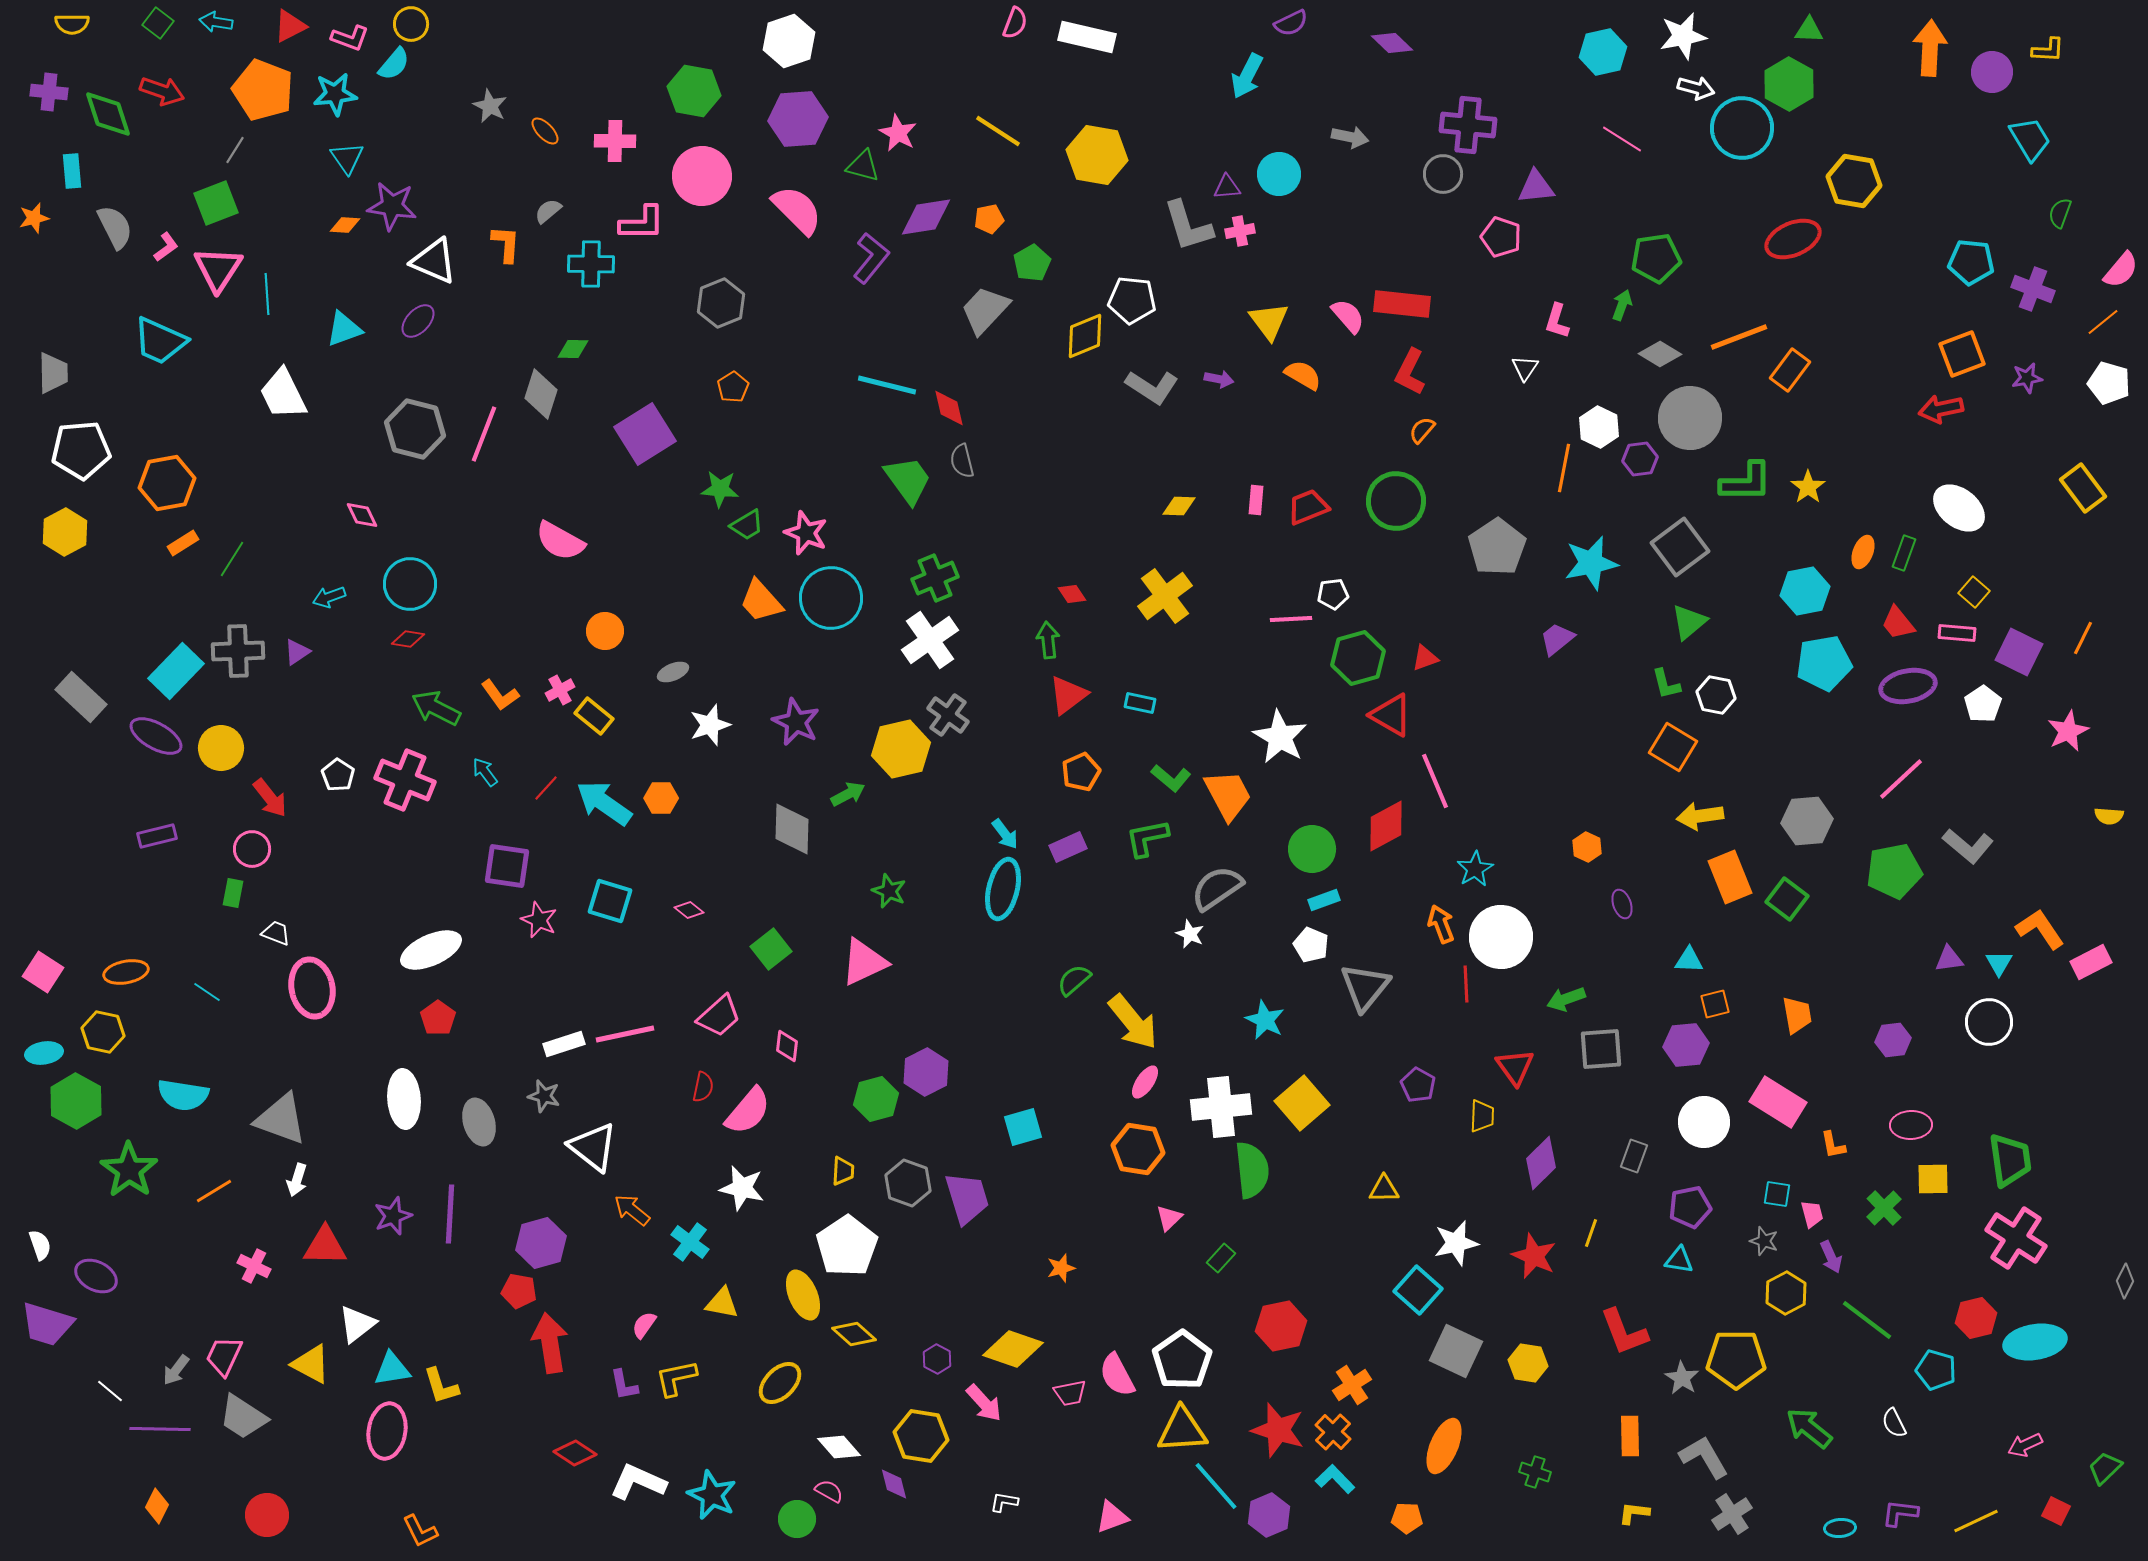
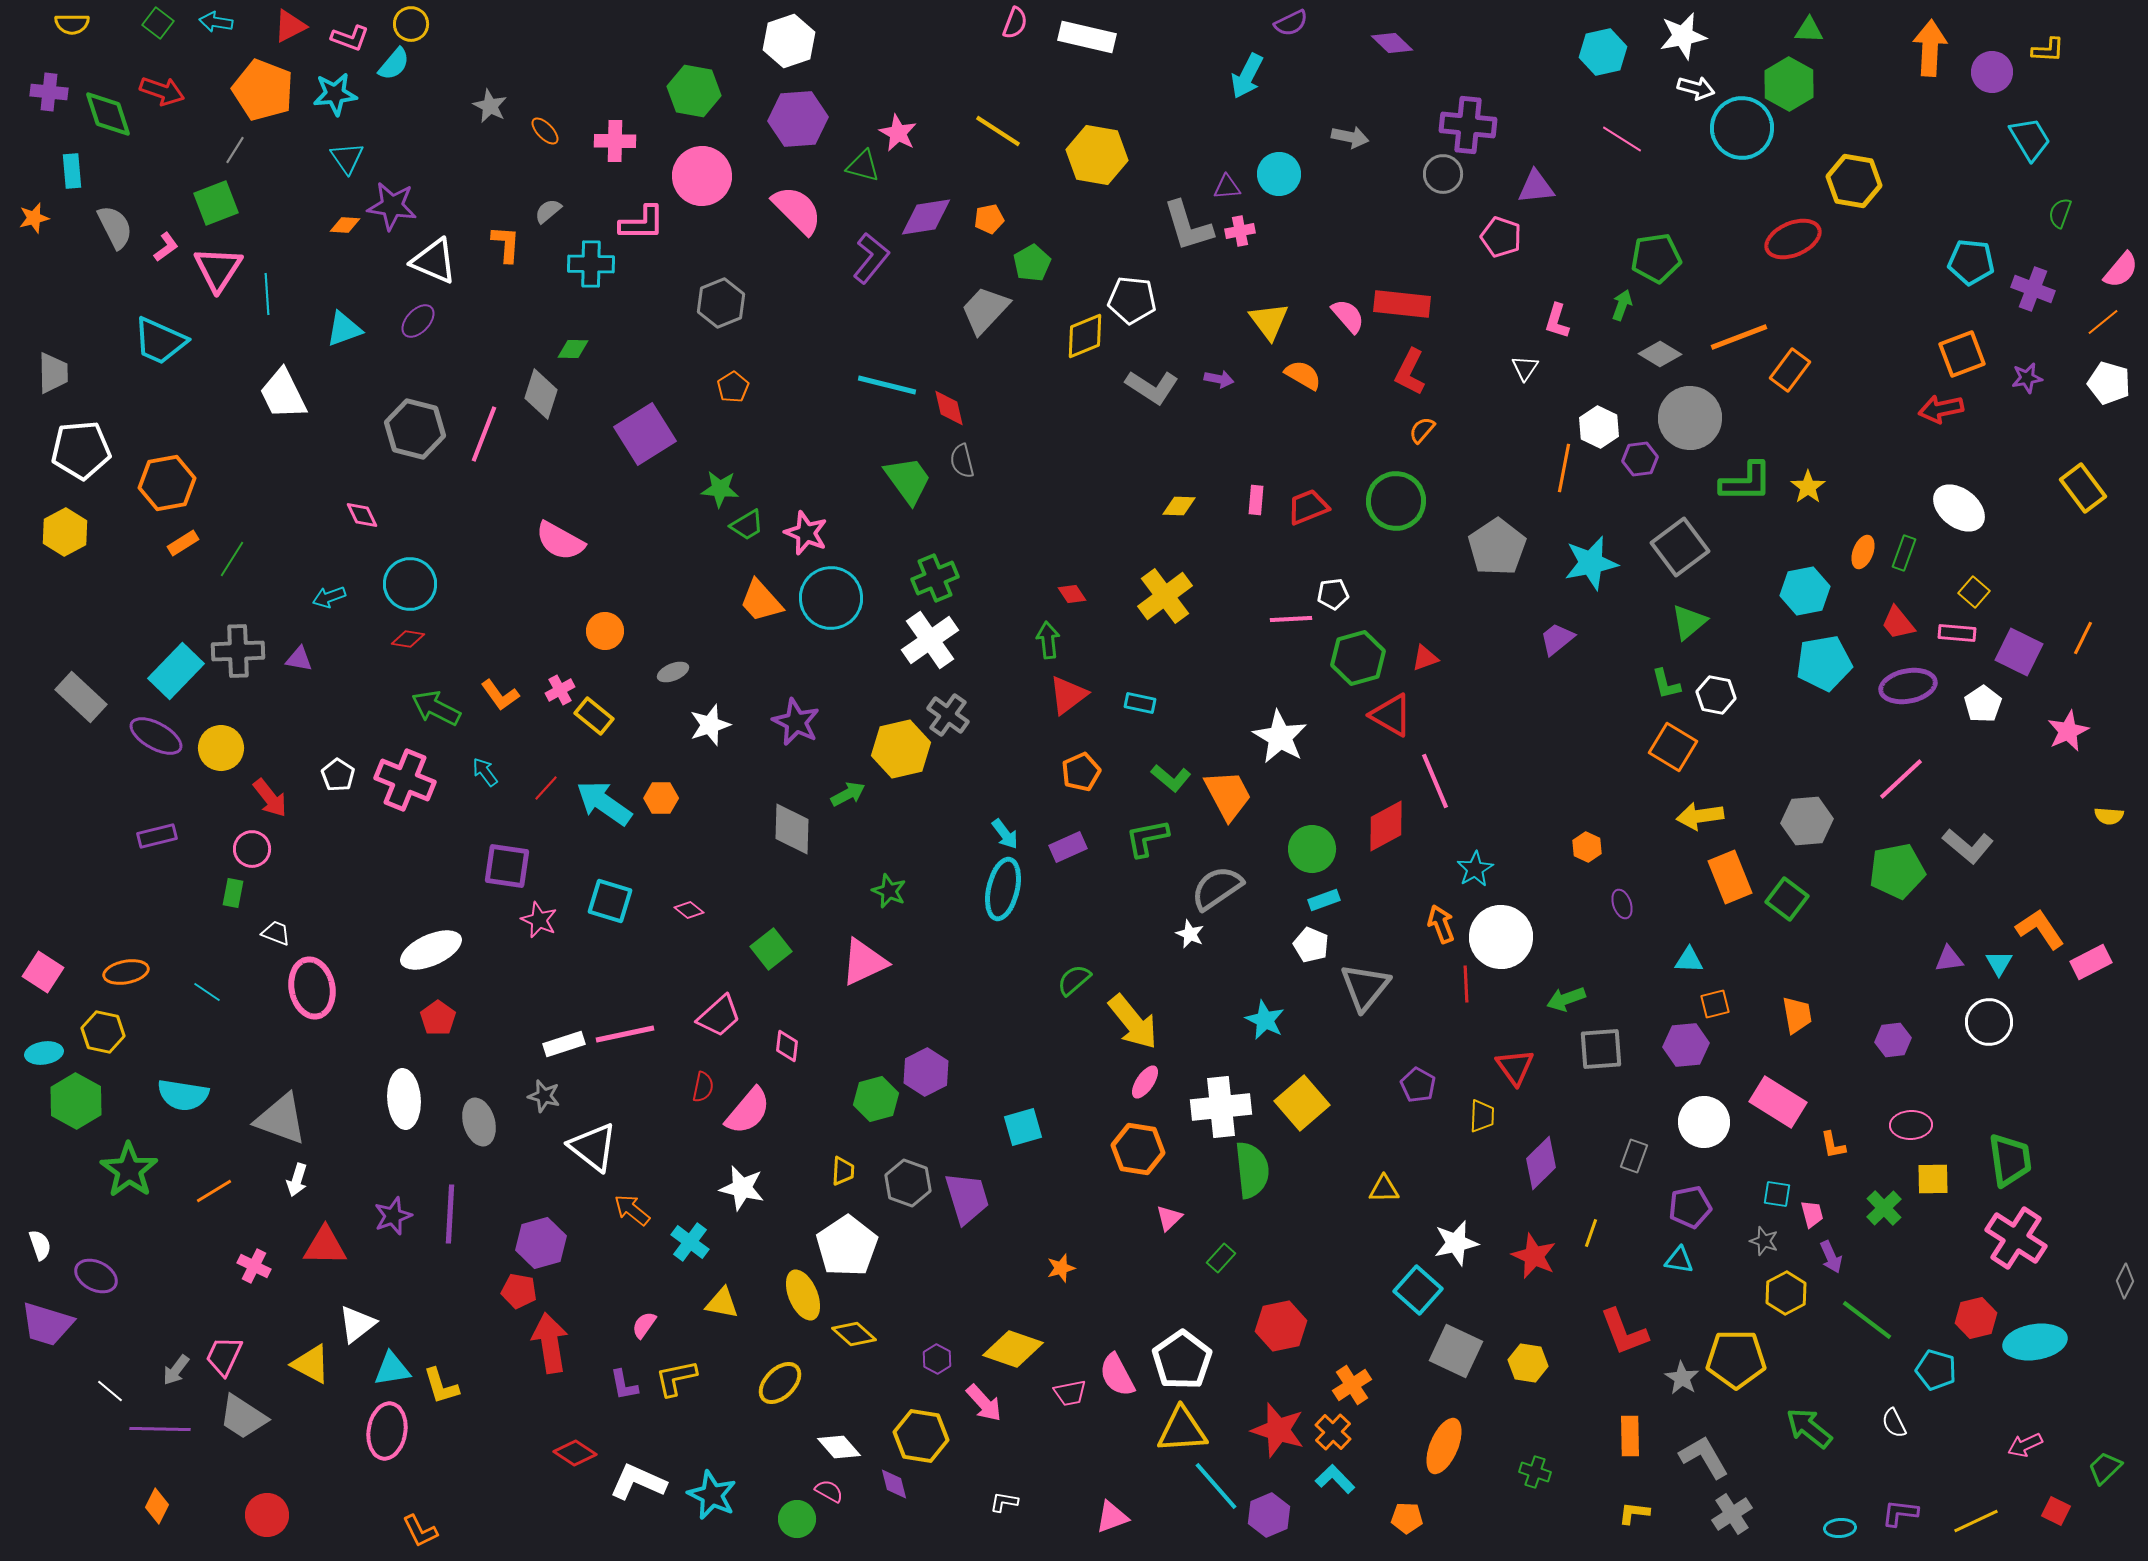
purple triangle at (297, 652): moved 2 px right, 7 px down; rotated 44 degrees clockwise
green pentagon at (1894, 871): moved 3 px right
